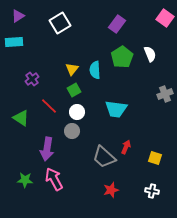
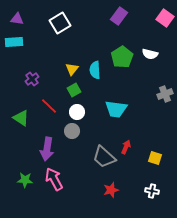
purple triangle: moved 1 px left, 3 px down; rotated 40 degrees clockwise
purple rectangle: moved 2 px right, 8 px up
white semicircle: rotated 126 degrees clockwise
